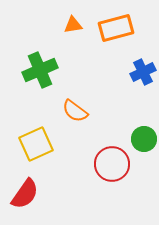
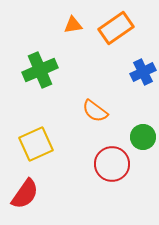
orange rectangle: rotated 20 degrees counterclockwise
orange semicircle: moved 20 px right
green circle: moved 1 px left, 2 px up
